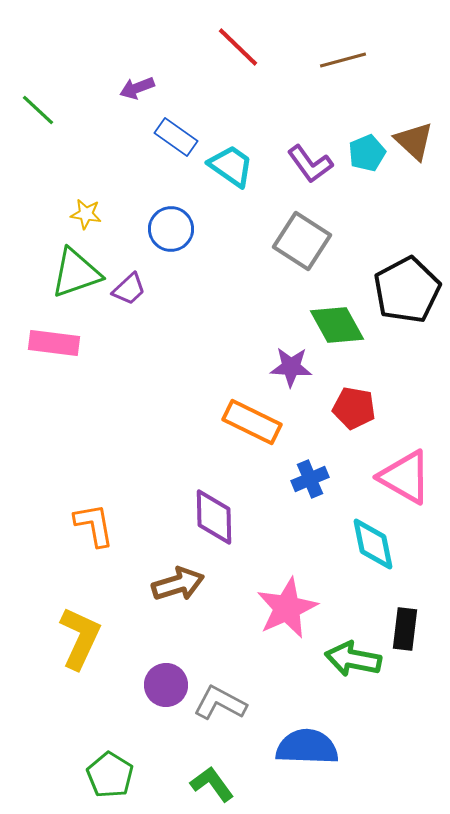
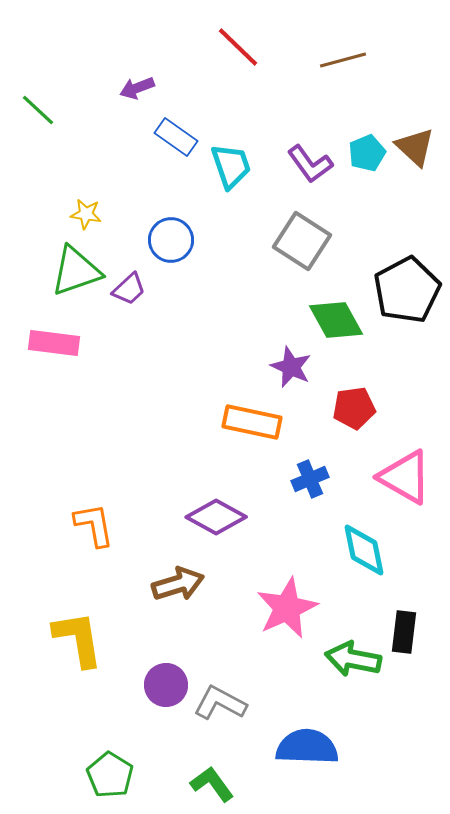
brown triangle: moved 1 px right, 6 px down
cyan trapezoid: rotated 36 degrees clockwise
blue circle: moved 11 px down
green triangle: moved 2 px up
green diamond: moved 1 px left, 5 px up
purple star: rotated 21 degrees clockwise
red pentagon: rotated 18 degrees counterclockwise
orange rectangle: rotated 14 degrees counterclockwise
purple diamond: moved 2 px right; rotated 60 degrees counterclockwise
cyan diamond: moved 9 px left, 6 px down
black rectangle: moved 1 px left, 3 px down
yellow L-shape: moved 2 px left, 1 px down; rotated 34 degrees counterclockwise
